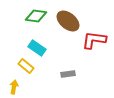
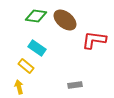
brown ellipse: moved 3 px left, 1 px up
gray rectangle: moved 7 px right, 11 px down
yellow arrow: moved 5 px right; rotated 24 degrees counterclockwise
